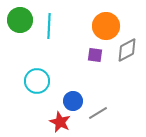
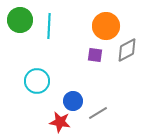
red star: rotated 15 degrees counterclockwise
